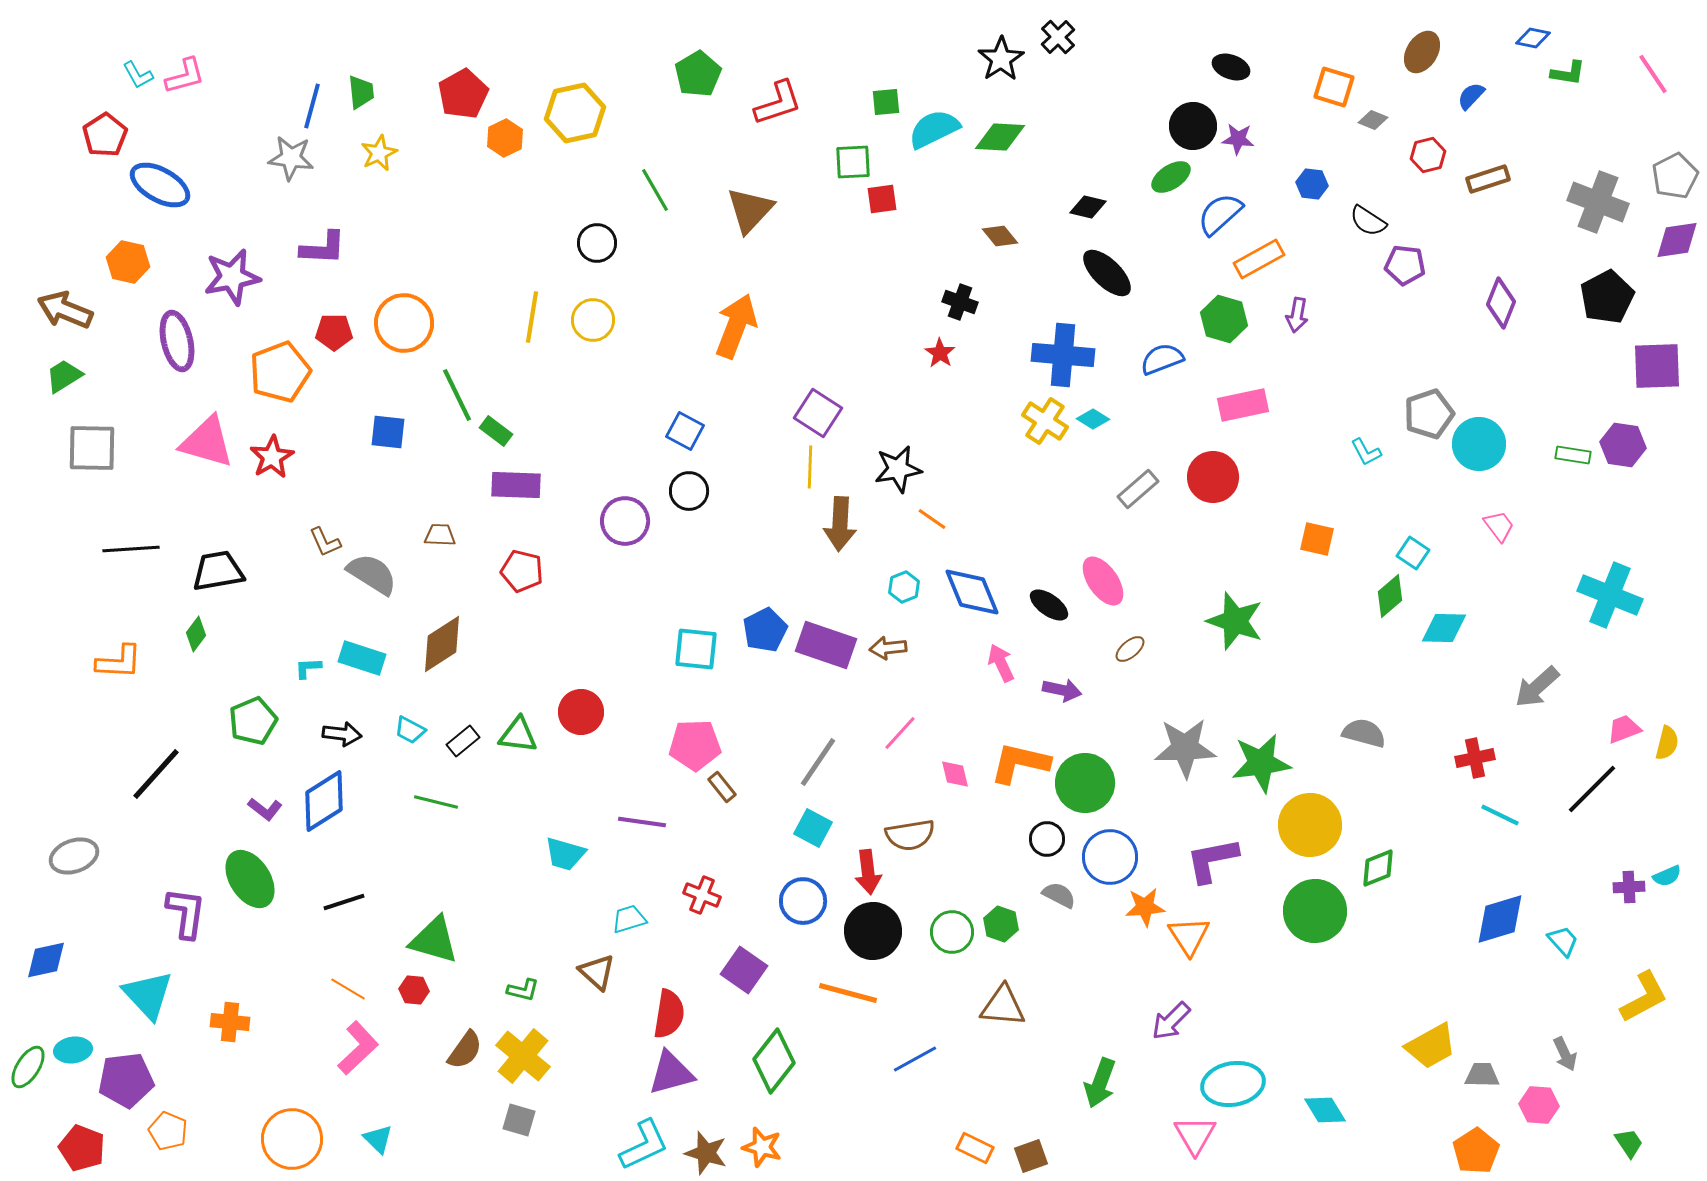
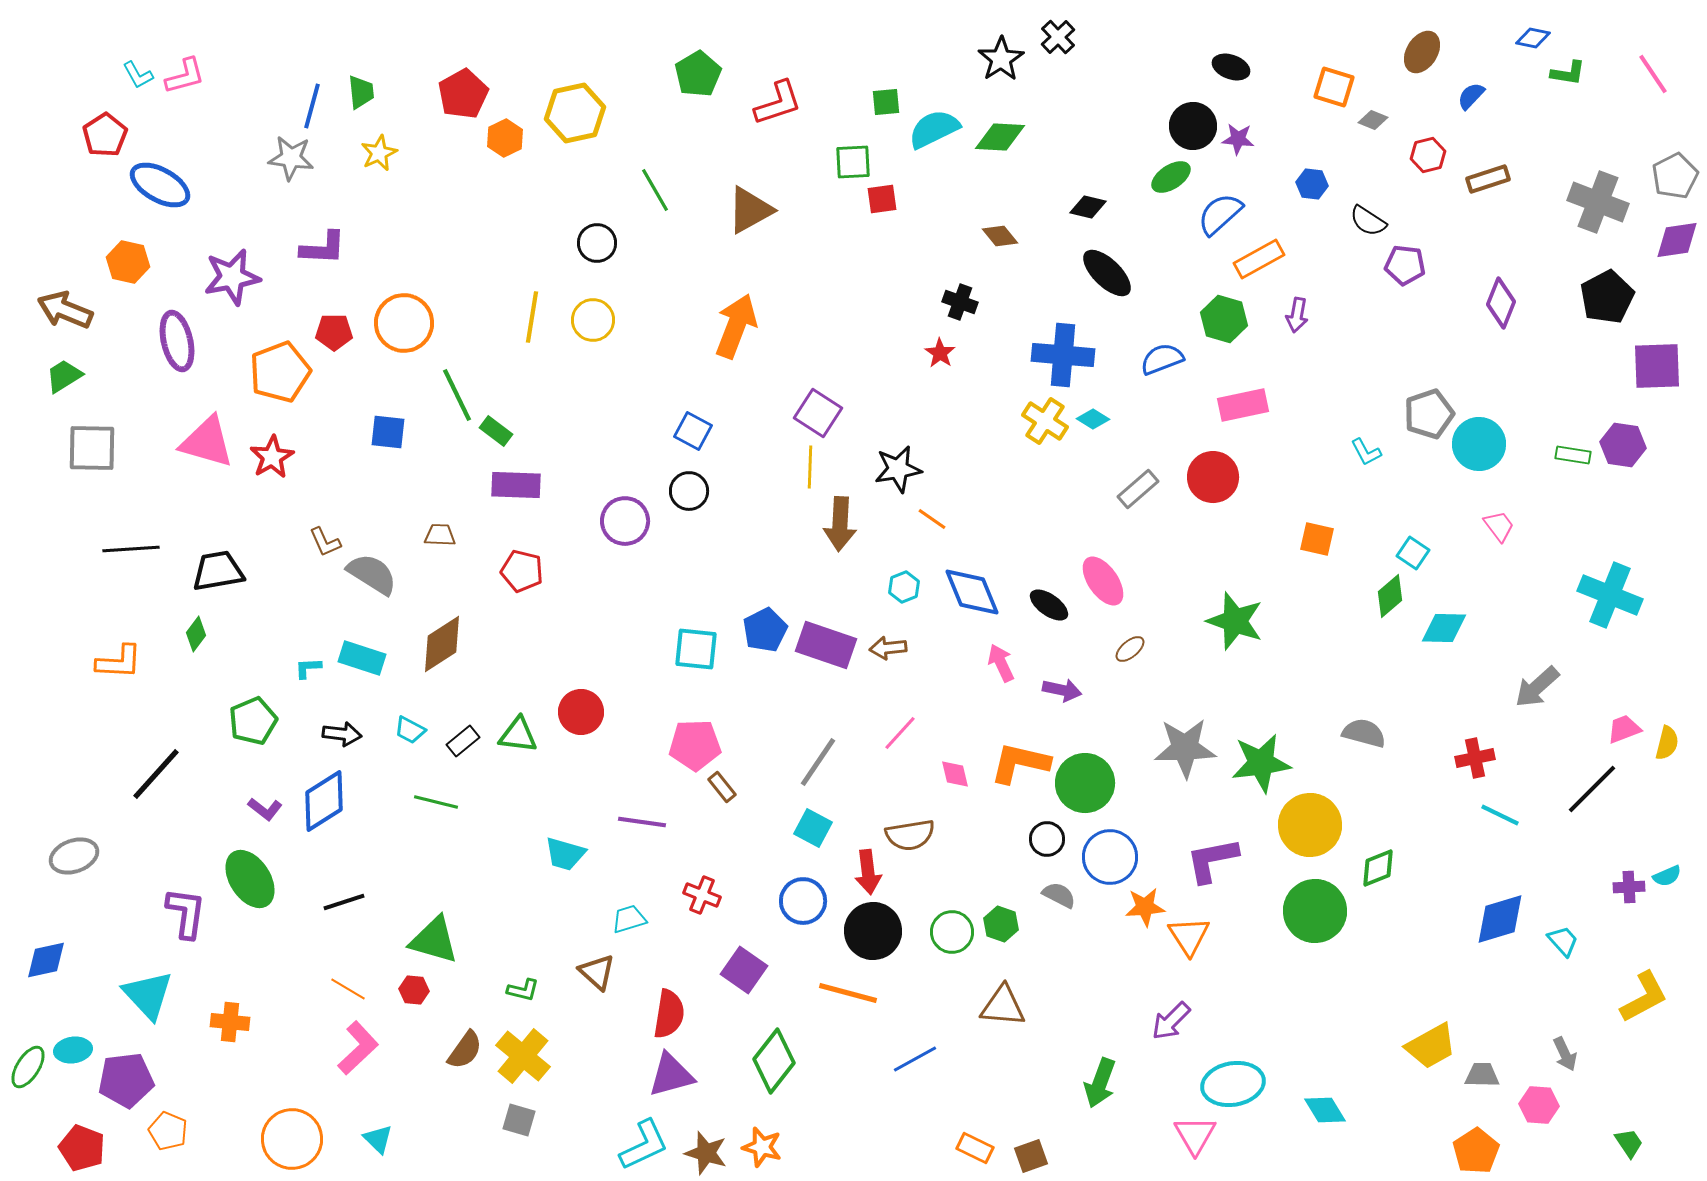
brown triangle at (750, 210): rotated 18 degrees clockwise
blue square at (685, 431): moved 8 px right
purple triangle at (671, 1073): moved 2 px down
